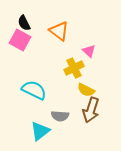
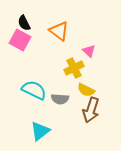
gray semicircle: moved 17 px up
